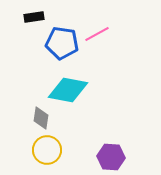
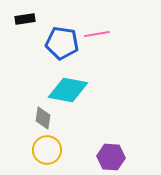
black rectangle: moved 9 px left, 2 px down
pink line: rotated 20 degrees clockwise
gray diamond: moved 2 px right
